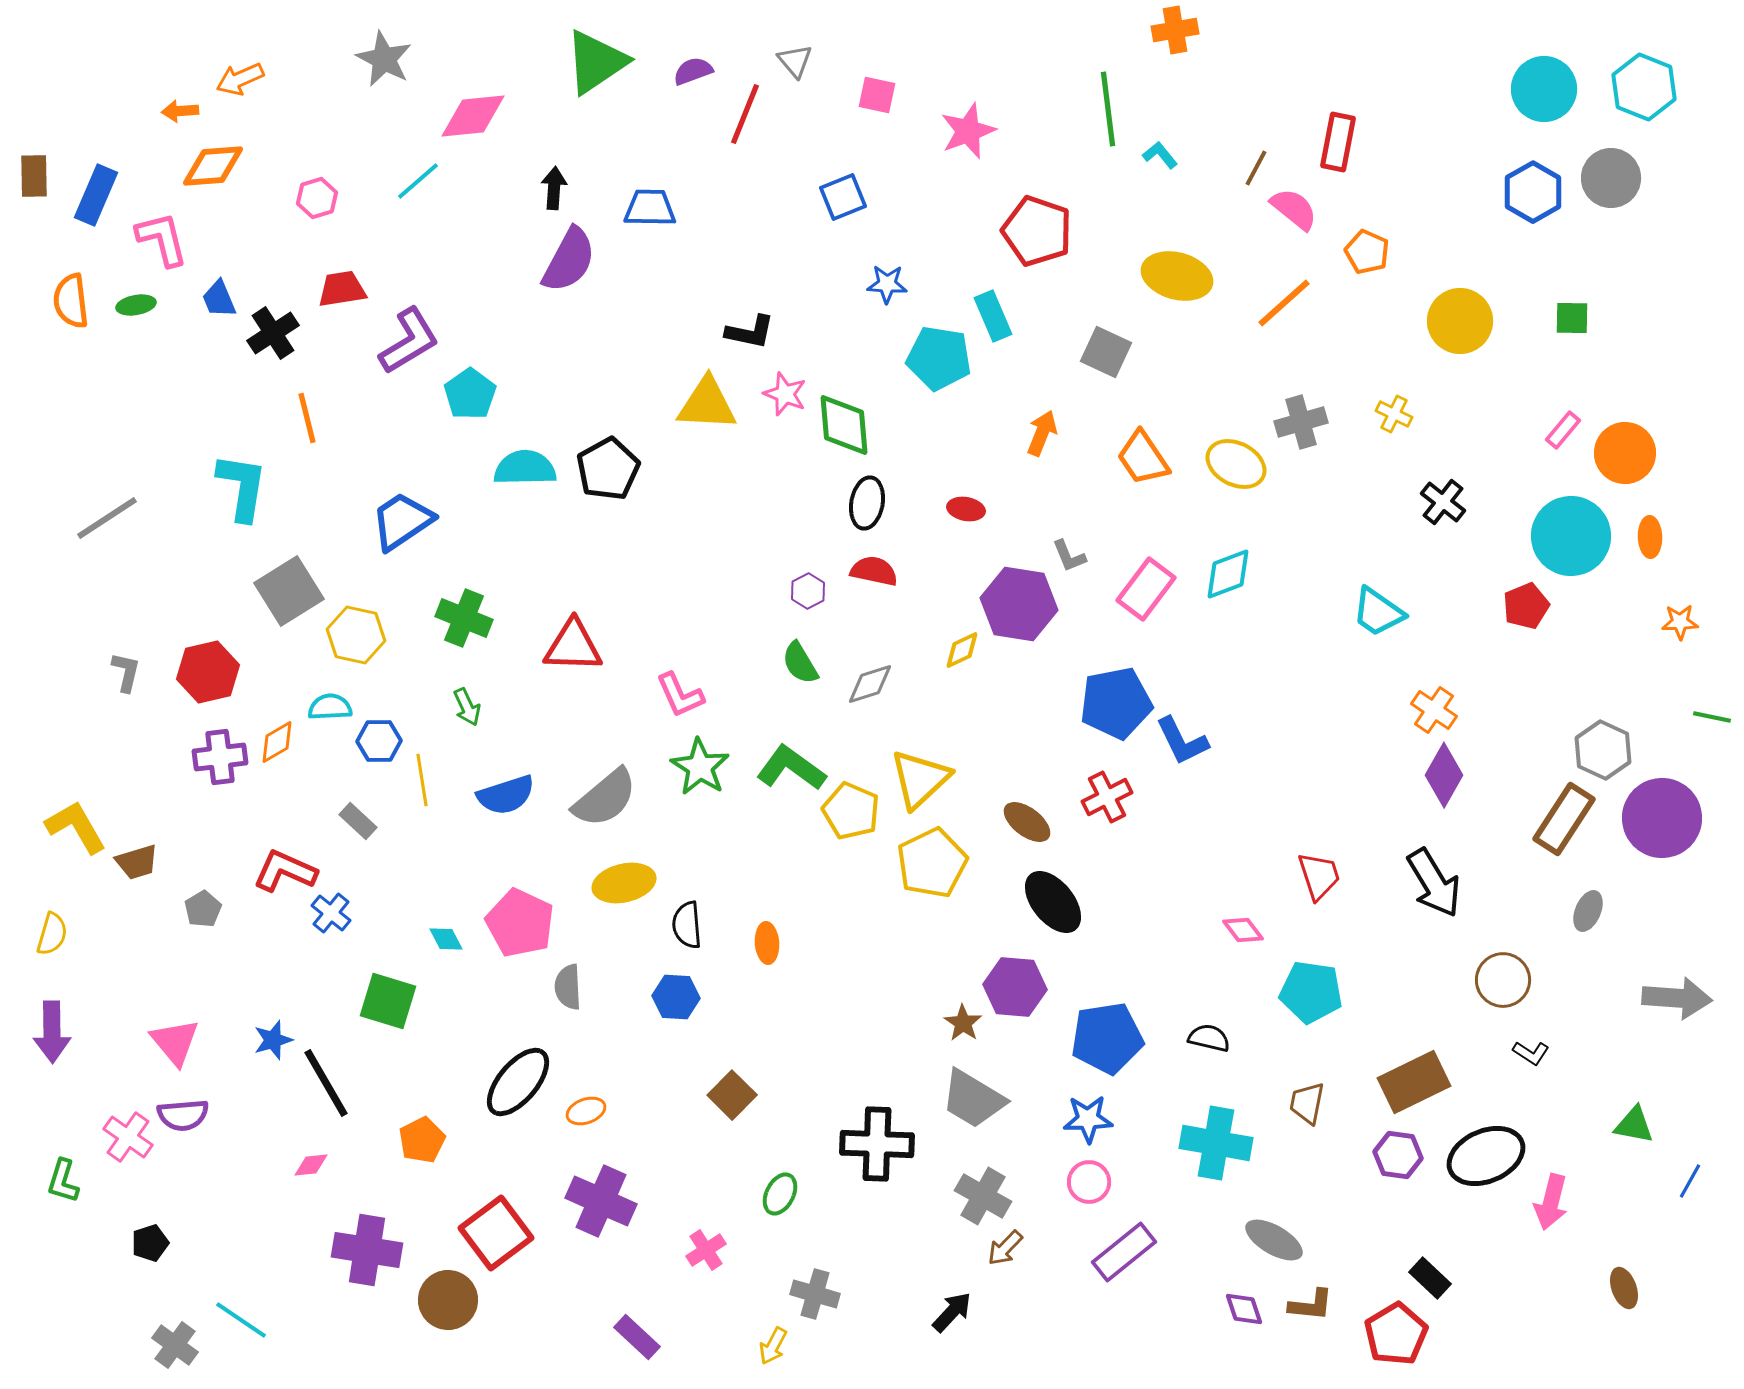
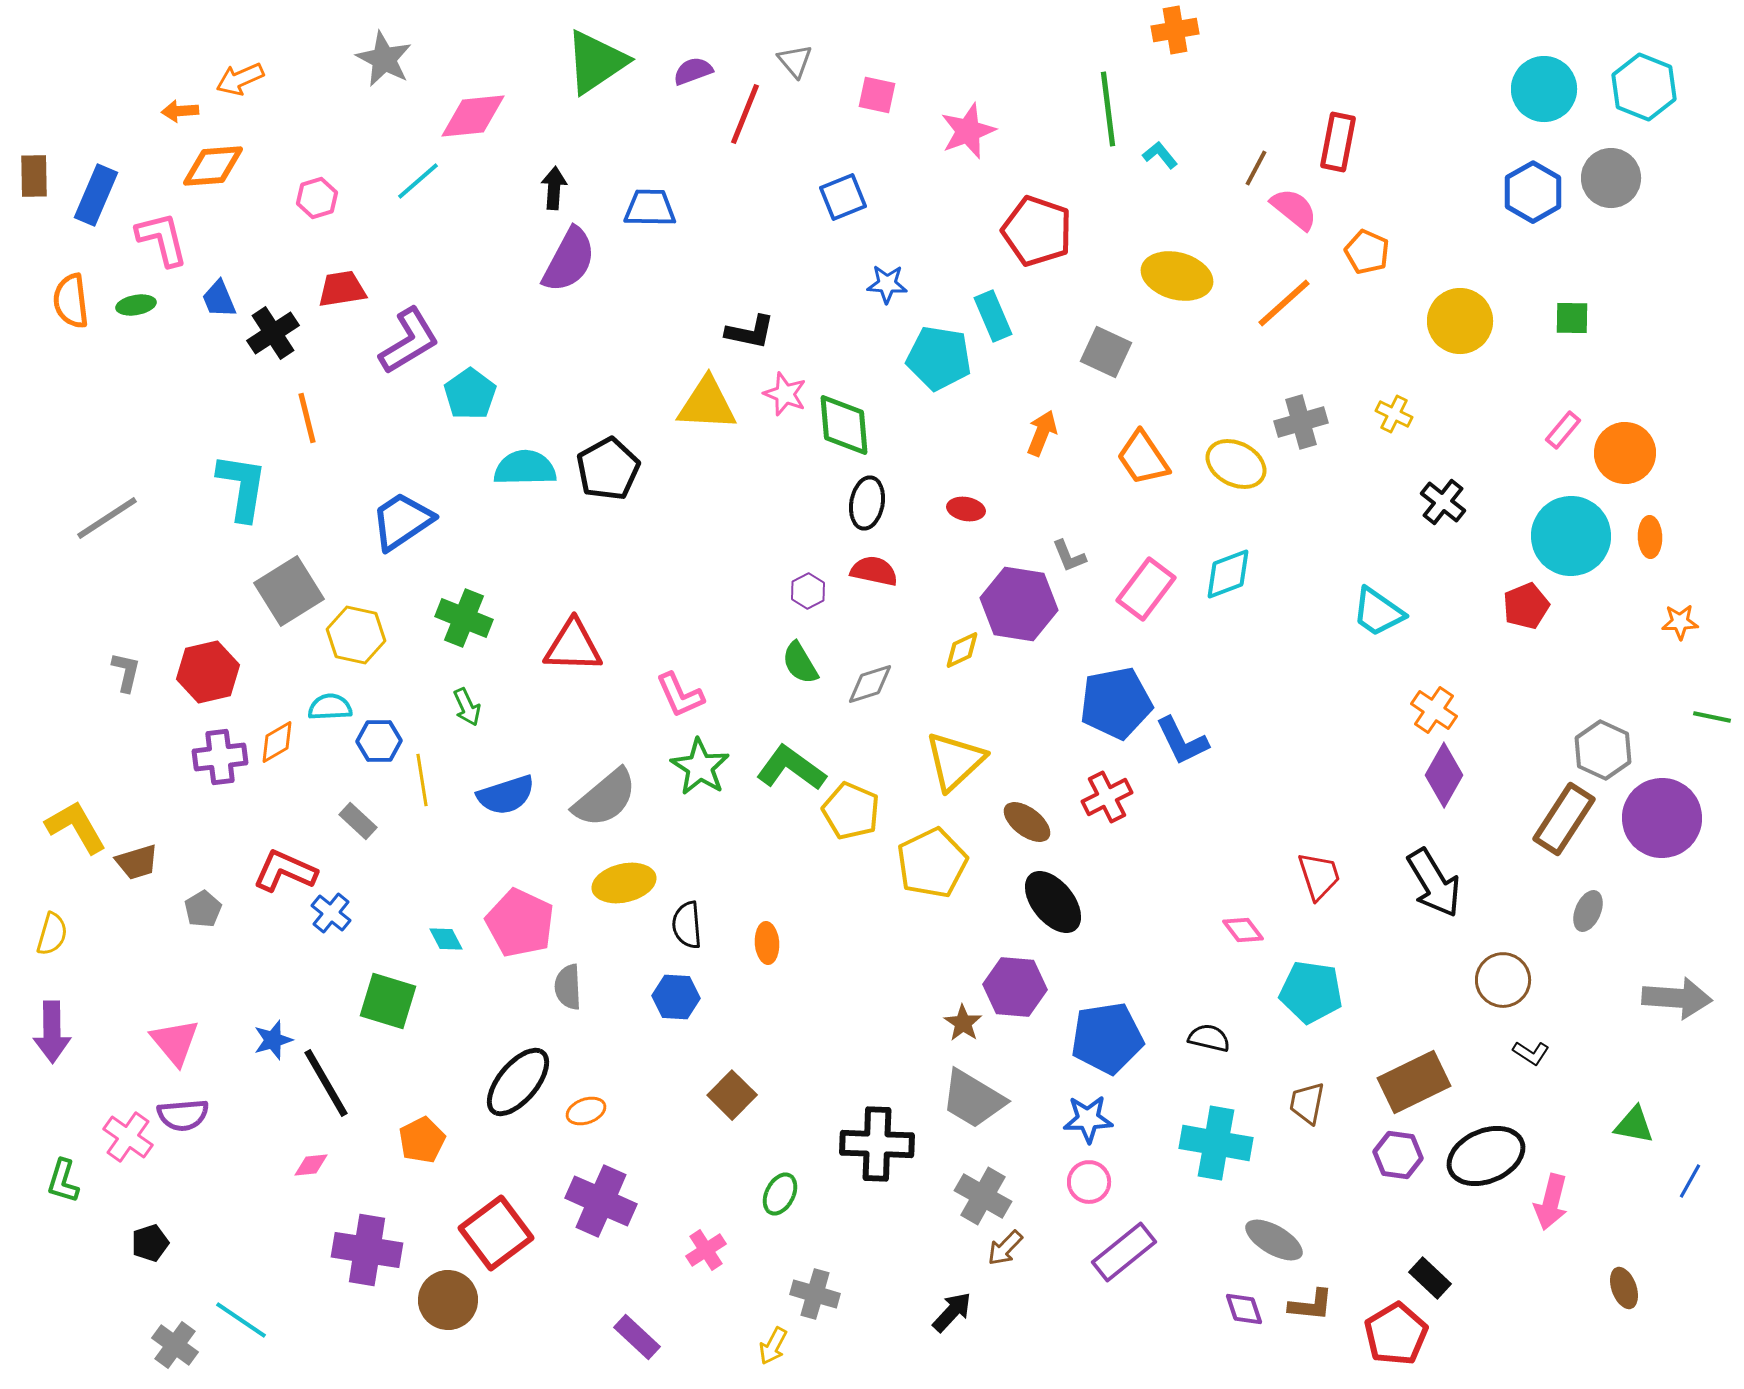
yellow triangle at (920, 779): moved 35 px right, 18 px up
